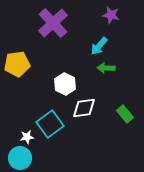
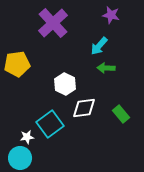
green rectangle: moved 4 px left
